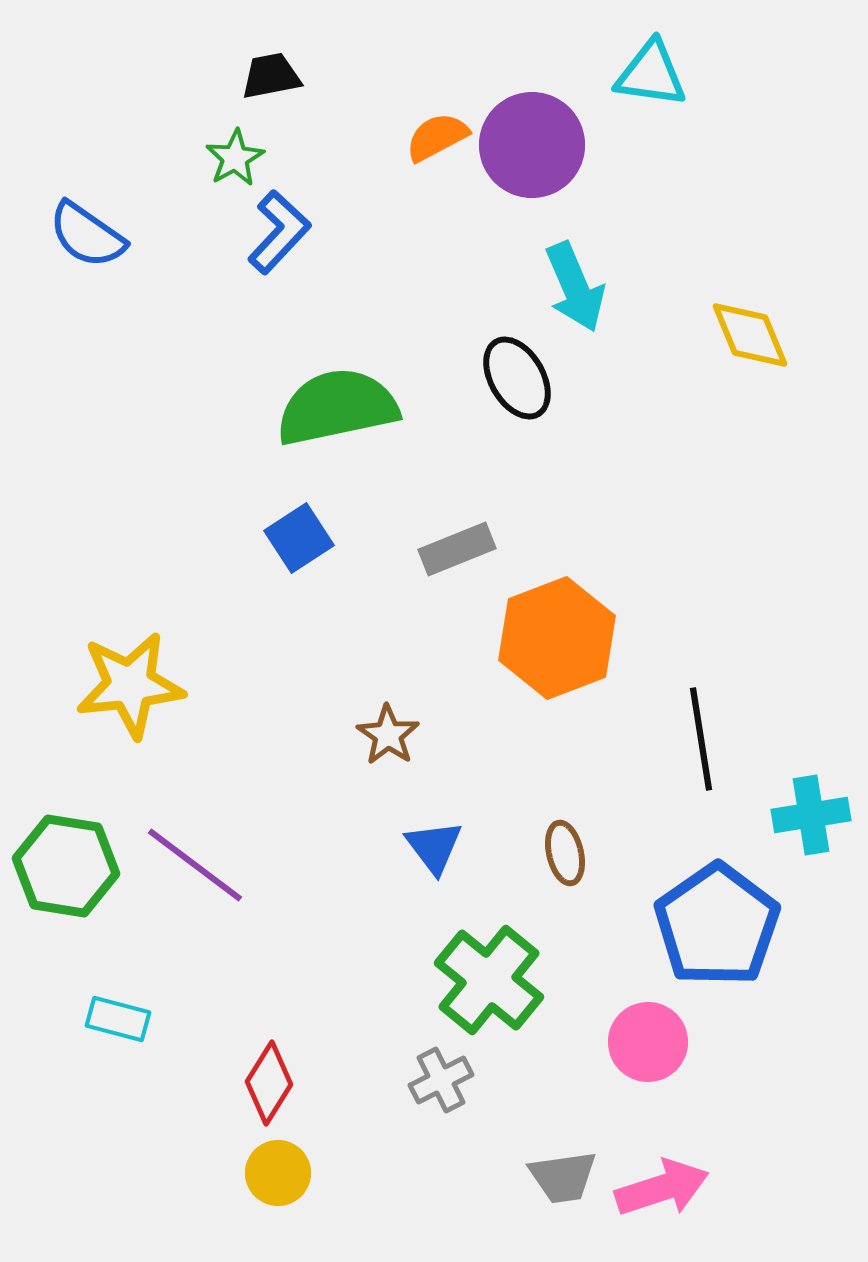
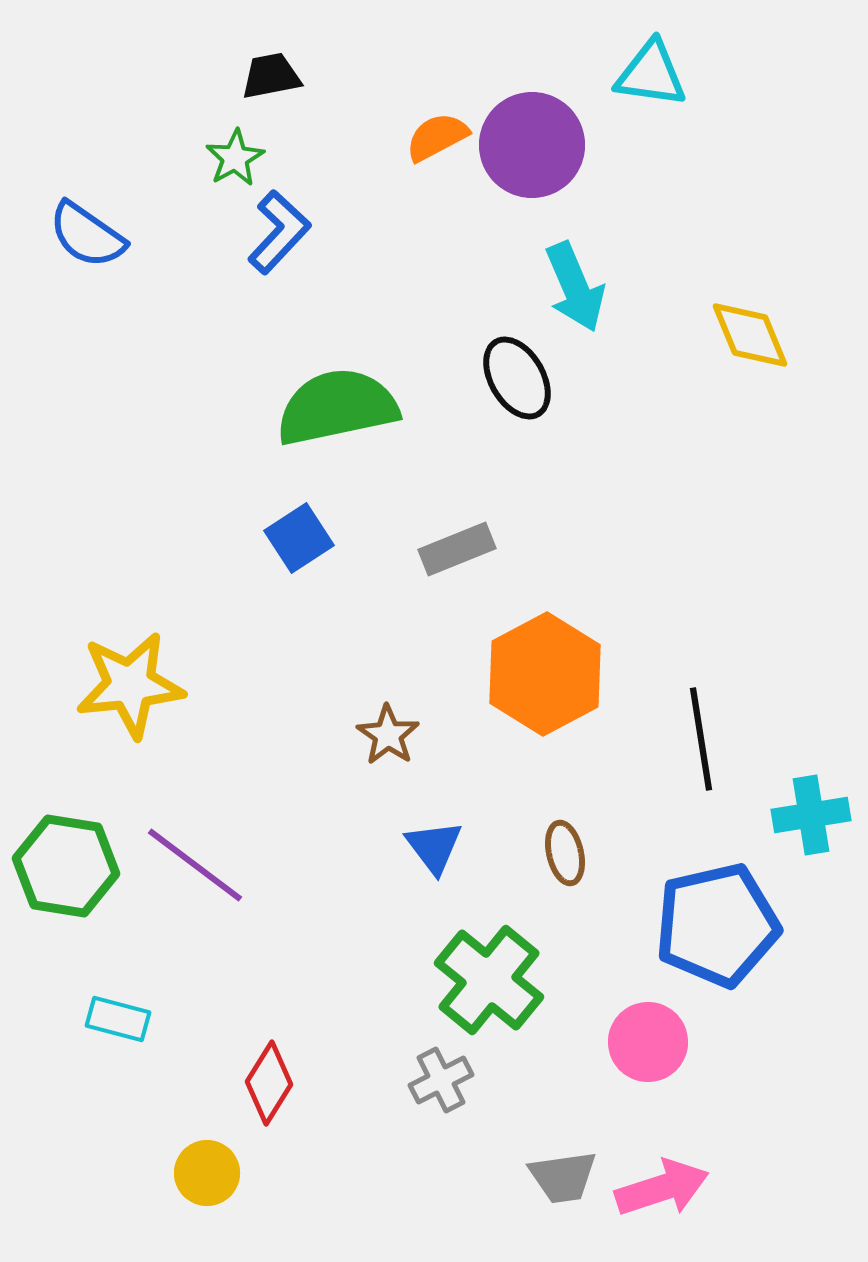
orange hexagon: moved 12 px left, 36 px down; rotated 7 degrees counterclockwise
blue pentagon: rotated 22 degrees clockwise
yellow circle: moved 71 px left
